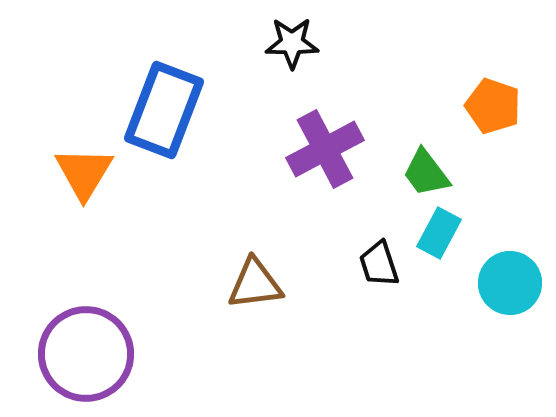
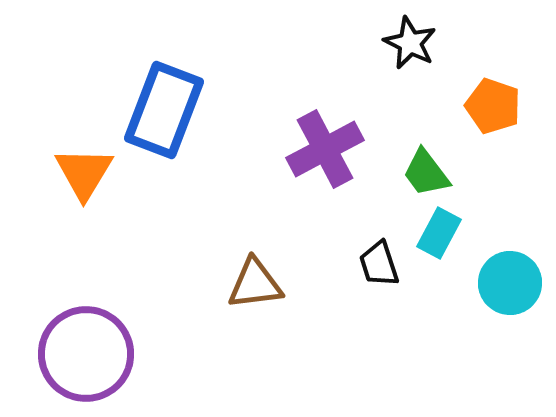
black star: moved 118 px right; rotated 26 degrees clockwise
